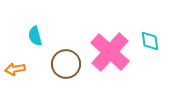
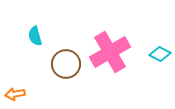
cyan diamond: moved 10 px right, 13 px down; rotated 55 degrees counterclockwise
pink cross: rotated 18 degrees clockwise
orange arrow: moved 25 px down
